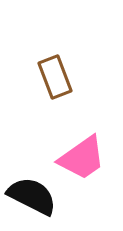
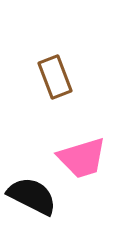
pink trapezoid: rotated 18 degrees clockwise
